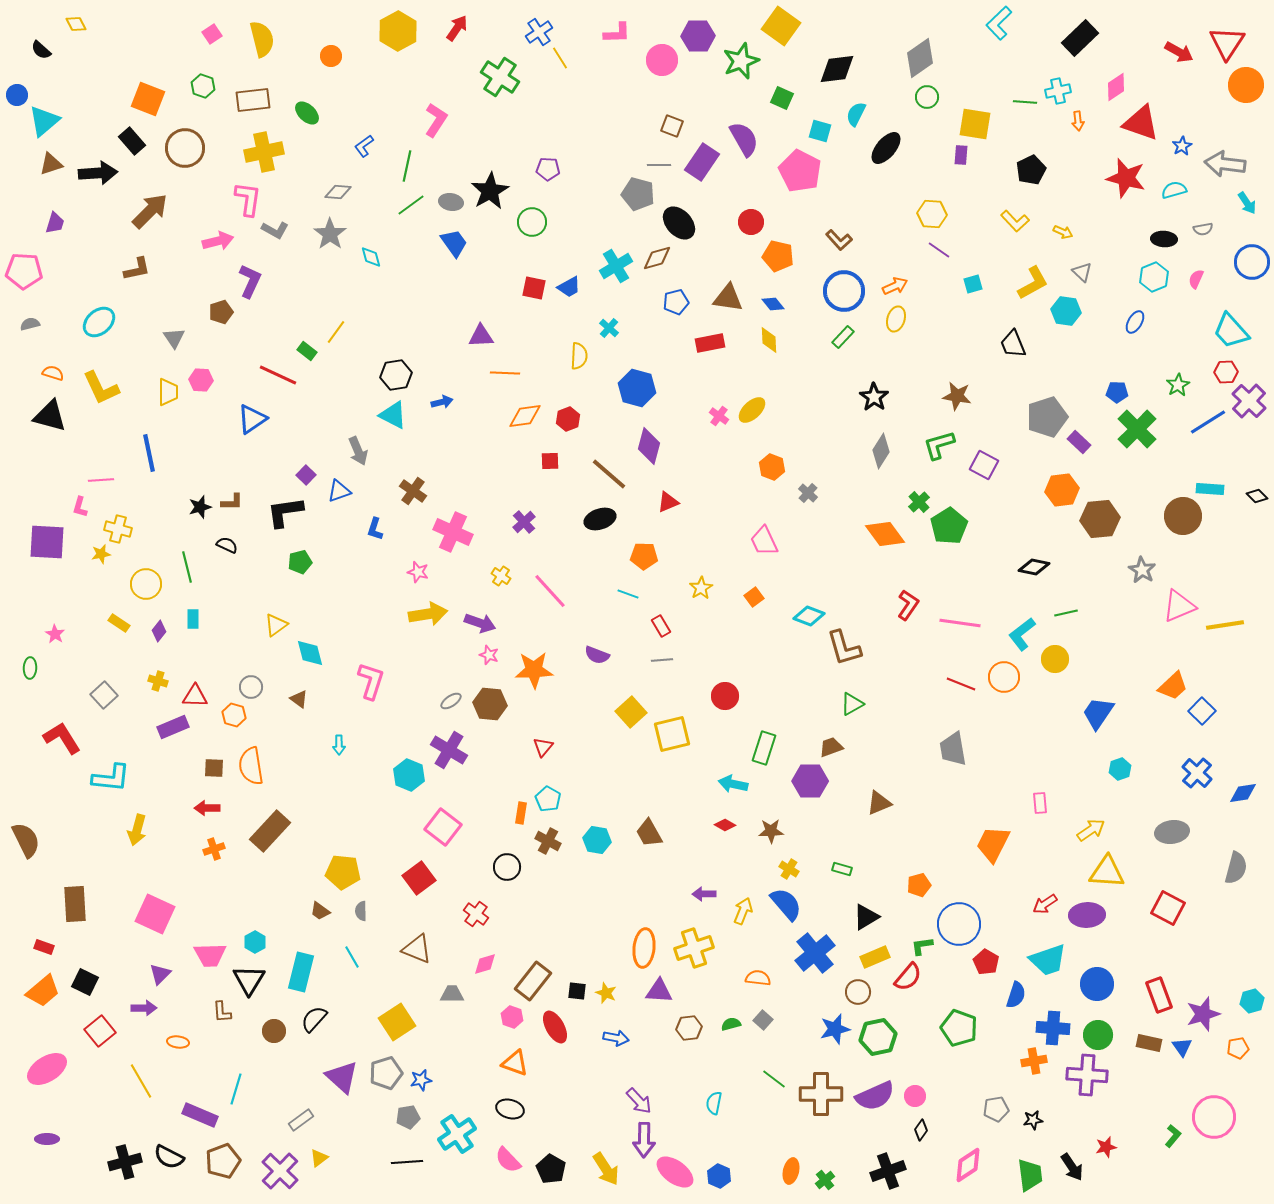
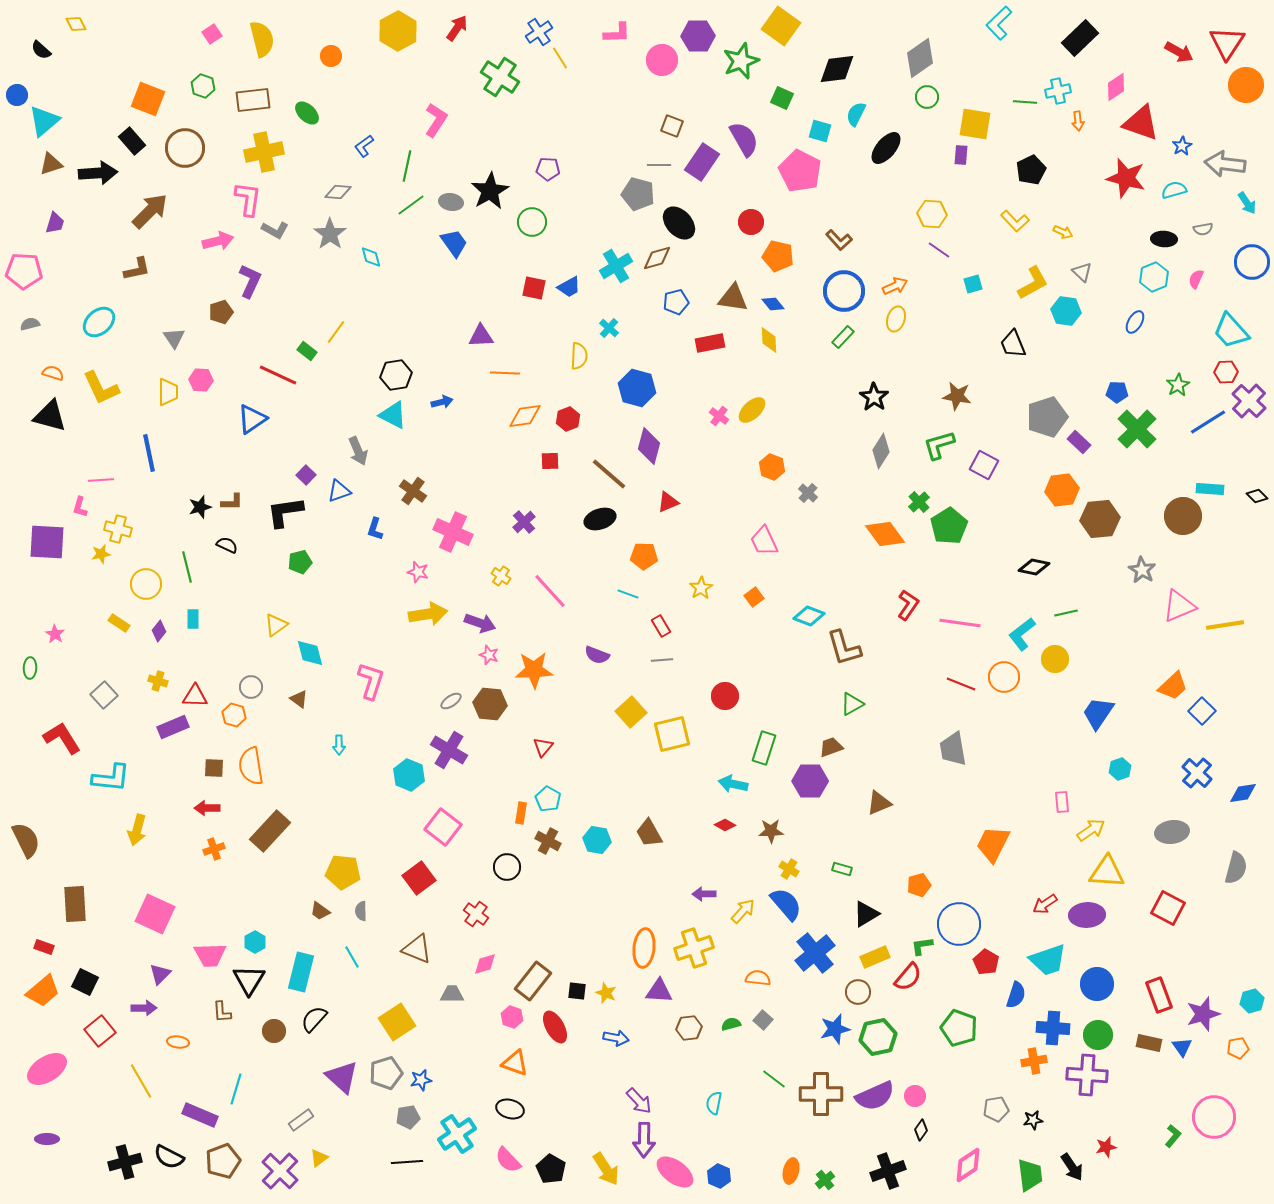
brown triangle at (728, 298): moved 5 px right
pink rectangle at (1040, 803): moved 22 px right, 1 px up
yellow arrow at (743, 911): rotated 20 degrees clockwise
black triangle at (866, 917): moved 3 px up
